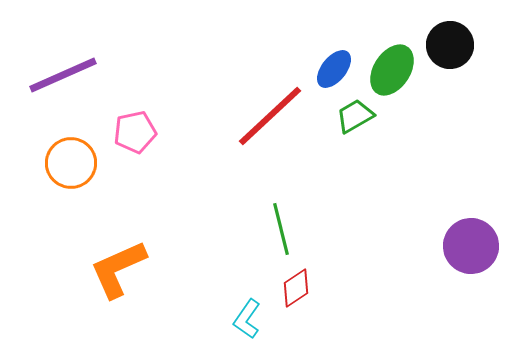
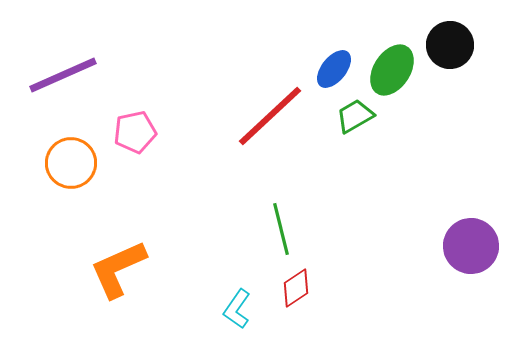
cyan L-shape: moved 10 px left, 10 px up
